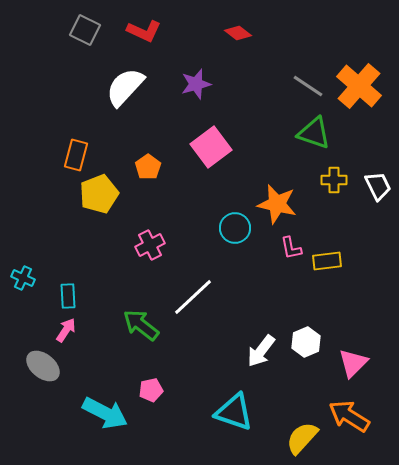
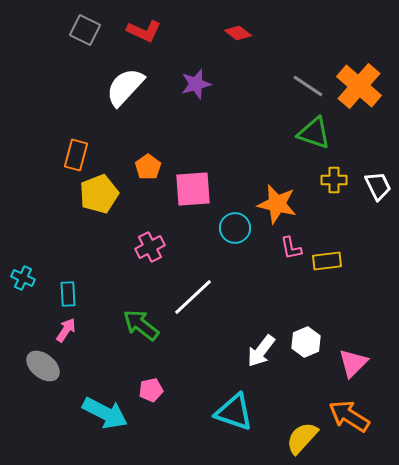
pink square: moved 18 px left, 42 px down; rotated 33 degrees clockwise
pink cross: moved 2 px down
cyan rectangle: moved 2 px up
